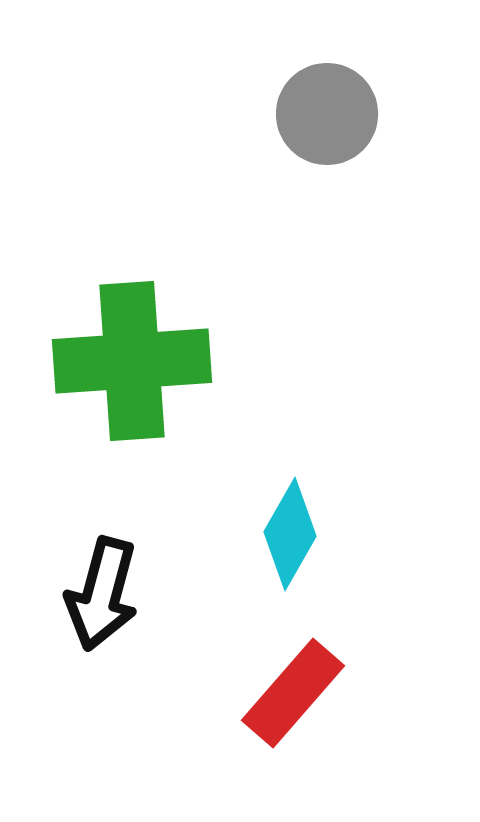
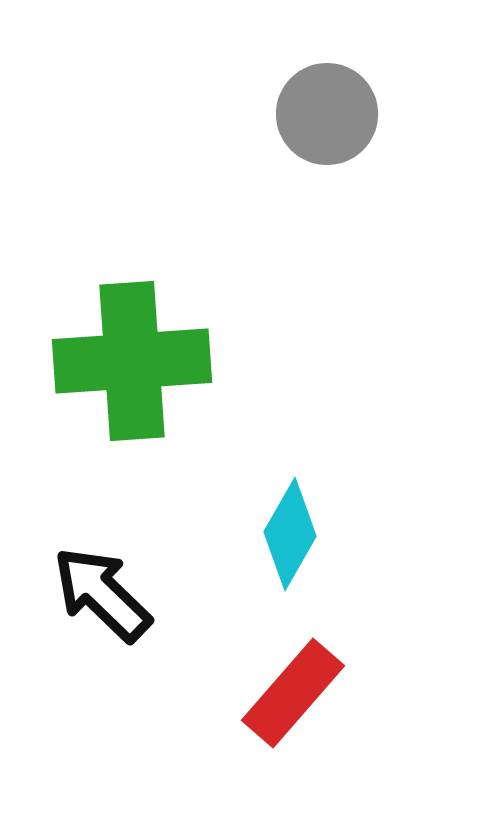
black arrow: rotated 119 degrees clockwise
